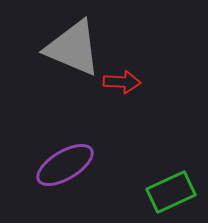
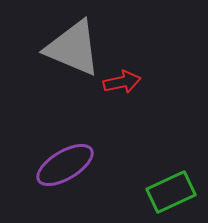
red arrow: rotated 15 degrees counterclockwise
